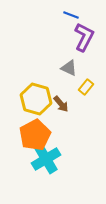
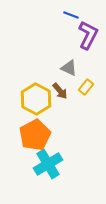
purple L-shape: moved 4 px right, 2 px up
yellow hexagon: rotated 12 degrees clockwise
brown arrow: moved 1 px left, 13 px up
cyan cross: moved 2 px right, 5 px down
